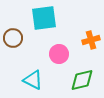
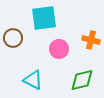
orange cross: rotated 30 degrees clockwise
pink circle: moved 5 px up
